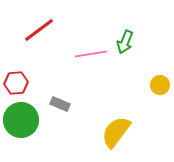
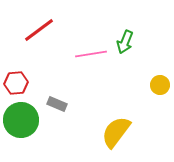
gray rectangle: moved 3 px left
